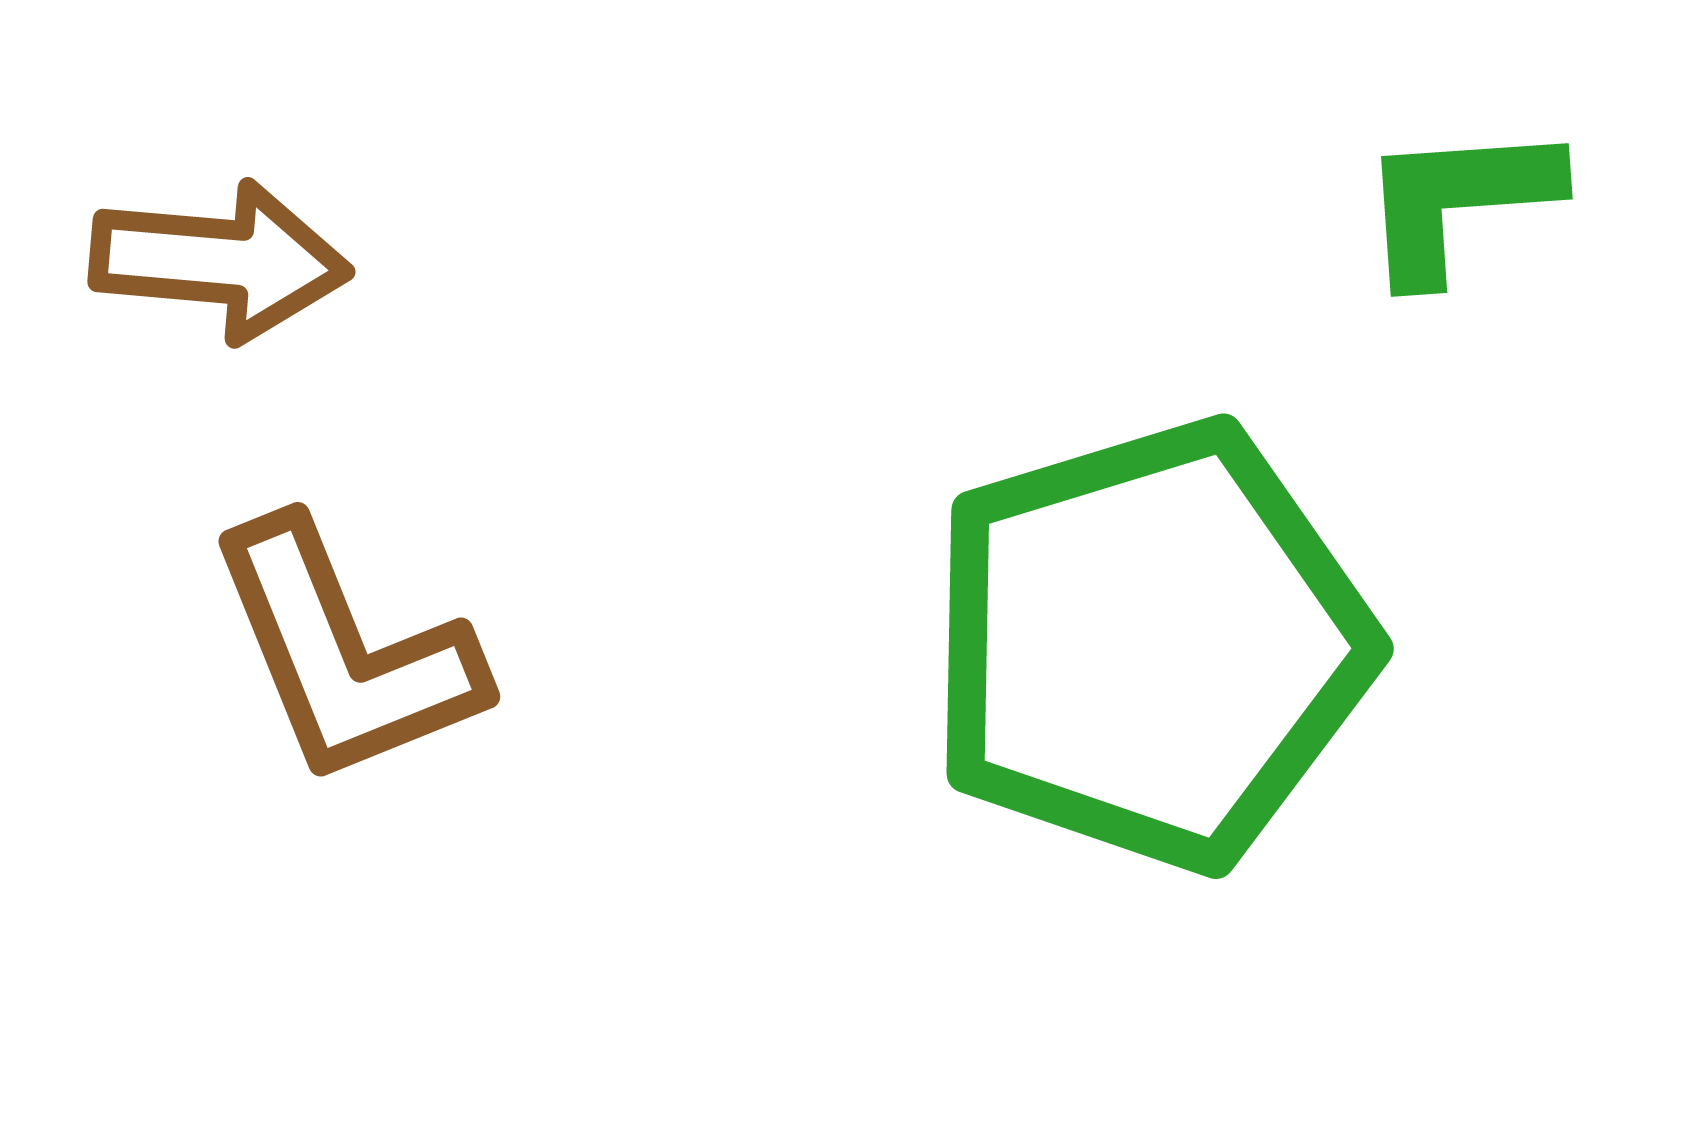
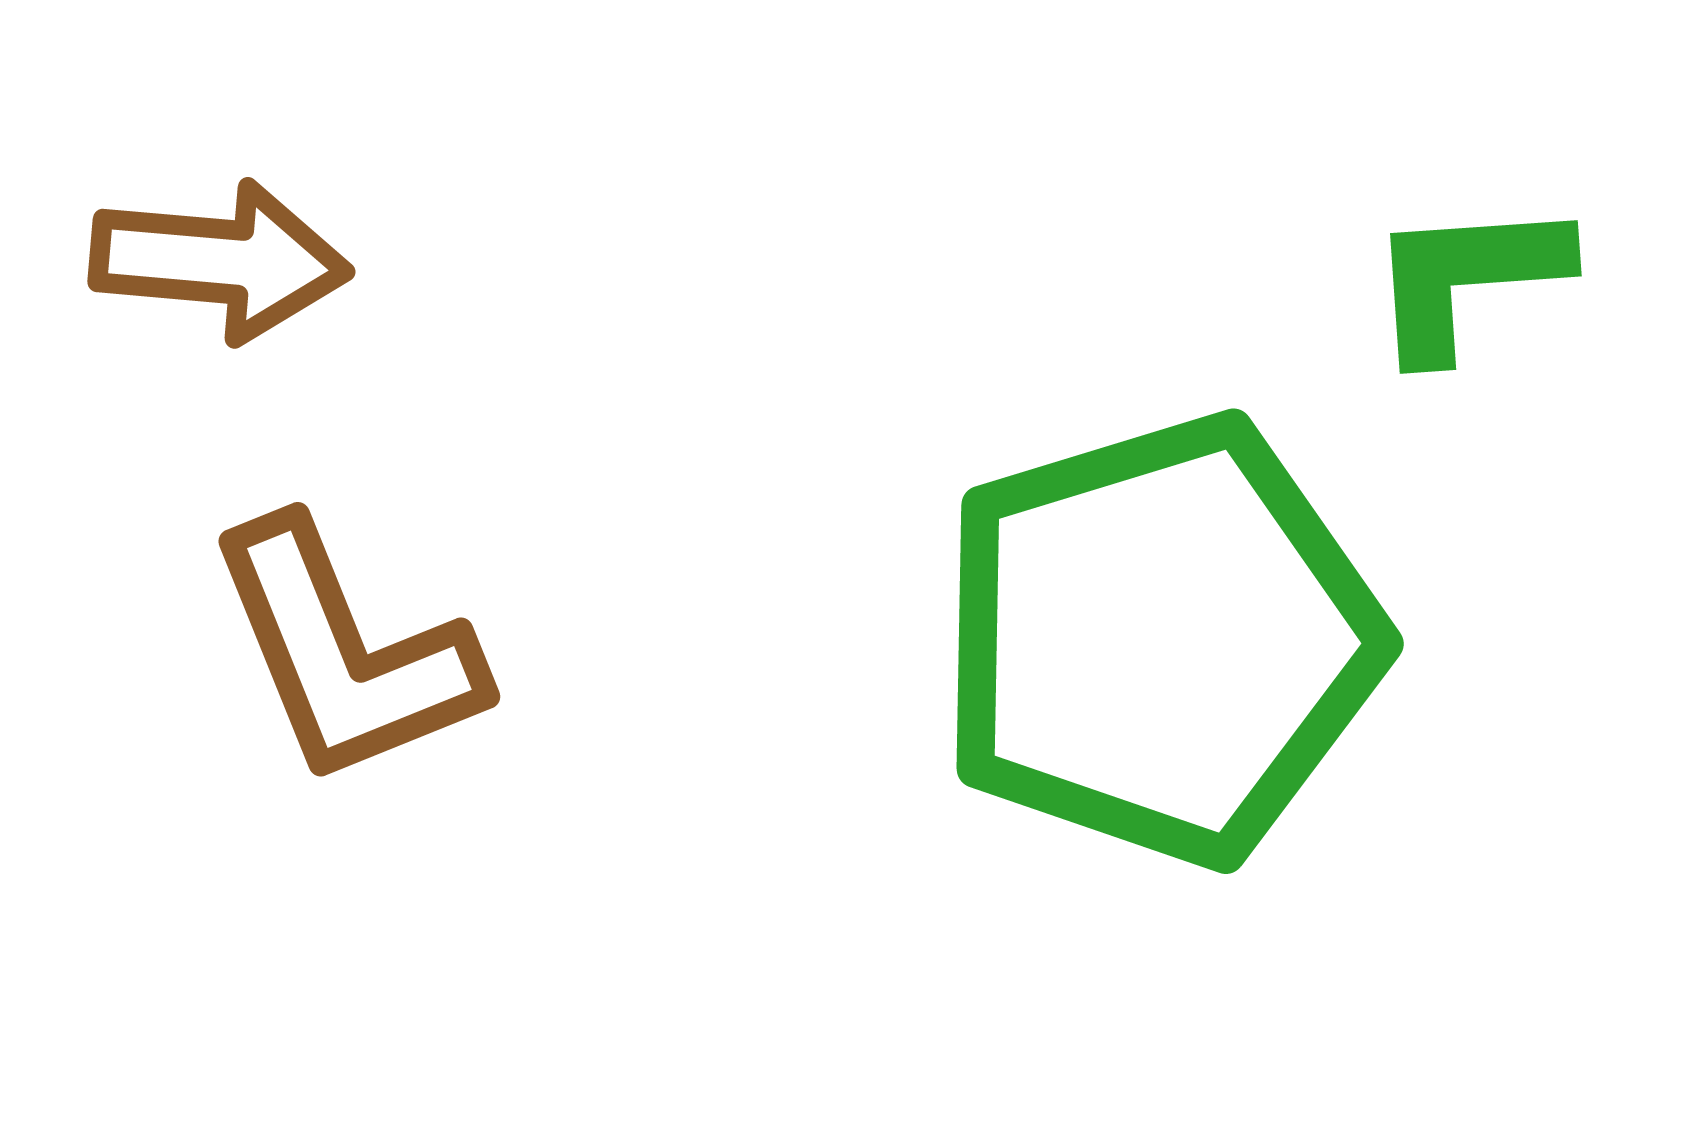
green L-shape: moved 9 px right, 77 px down
green pentagon: moved 10 px right, 5 px up
